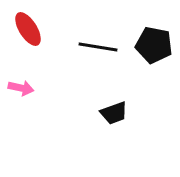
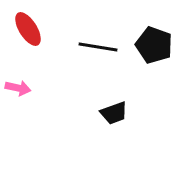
black pentagon: rotated 9 degrees clockwise
pink arrow: moved 3 px left
